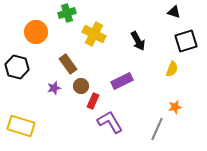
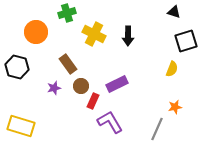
black arrow: moved 10 px left, 5 px up; rotated 30 degrees clockwise
purple rectangle: moved 5 px left, 3 px down
